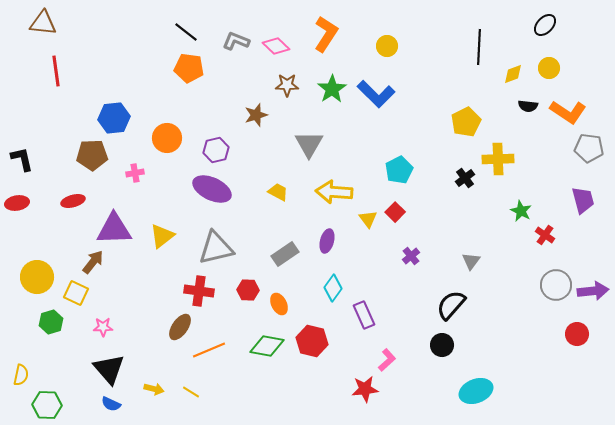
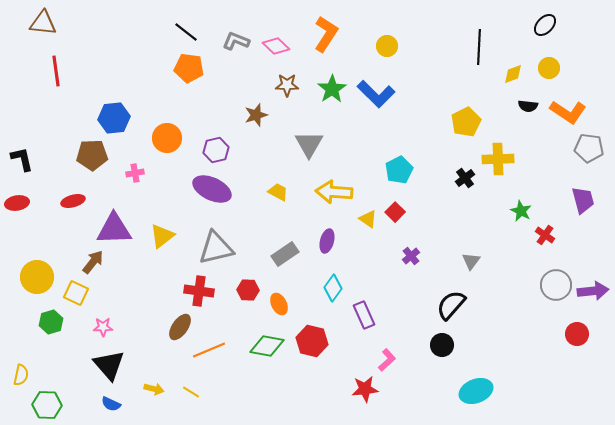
yellow triangle at (368, 219): rotated 18 degrees counterclockwise
black triangle at (109, 369): moved 4 px up
